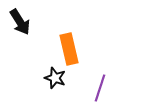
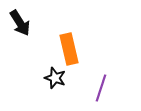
black arrow: moved 1 px down
purple line: moved 1 px right
